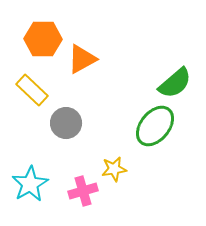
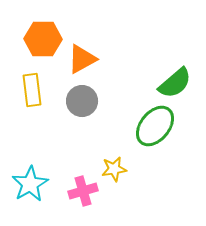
yellow rectangle: rotated 40 degrees clockwise
gray circle: moved 16 px right, 22 px up
